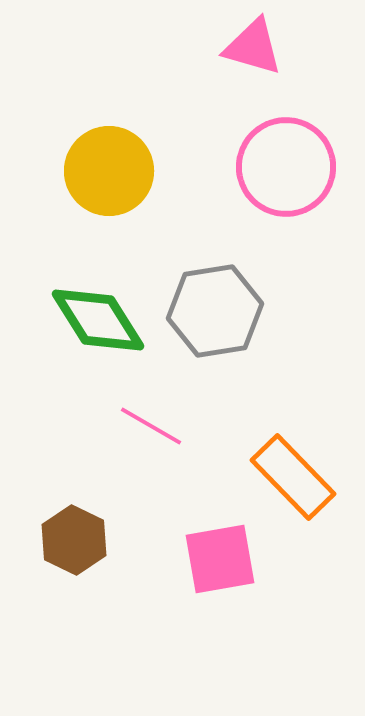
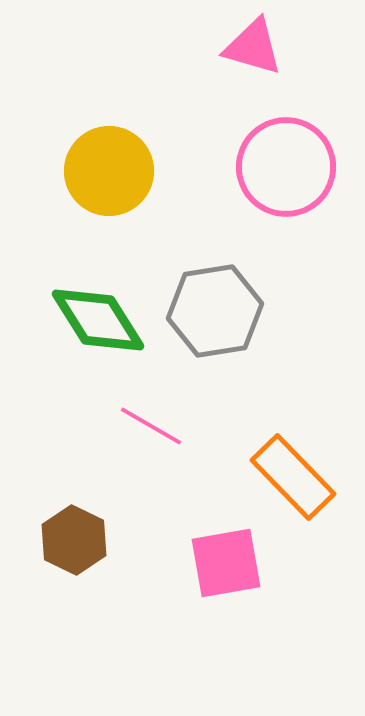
pink square: moved 6 px right, 4 px down
